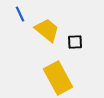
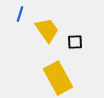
blue line: rotated 42 degrees clockwise
yellow trapezoid: rotated 16 degrees clockwise
